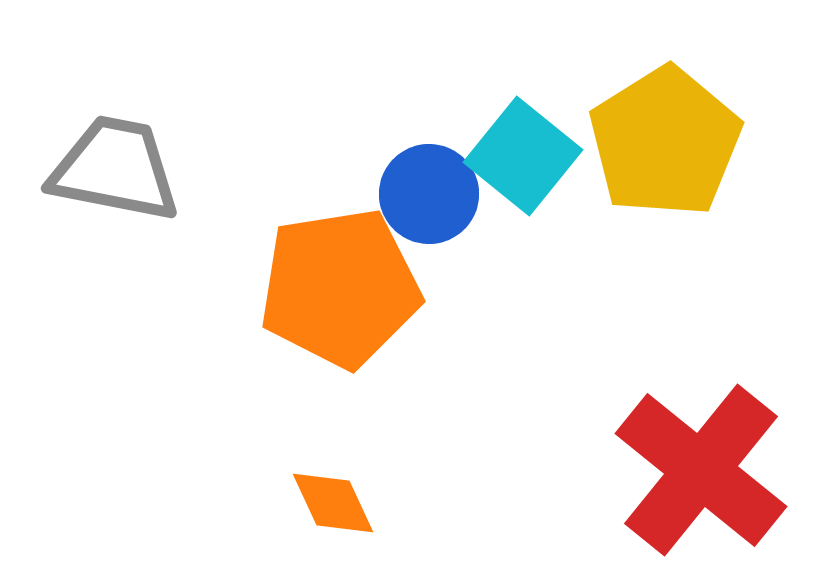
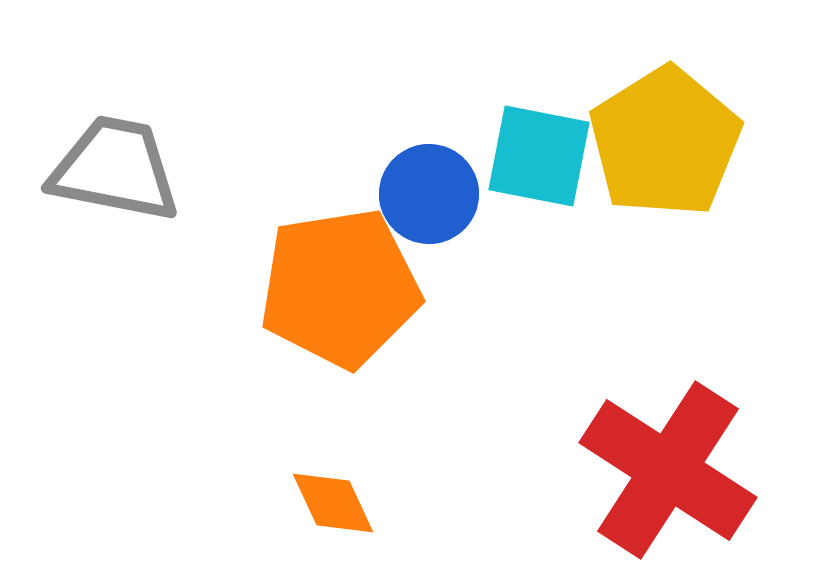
cyan square: moved 16 px right; rotated 28 degrees counterclockwise
red cross: moved 33 px left; rotated 6 degrees counterclockwise
